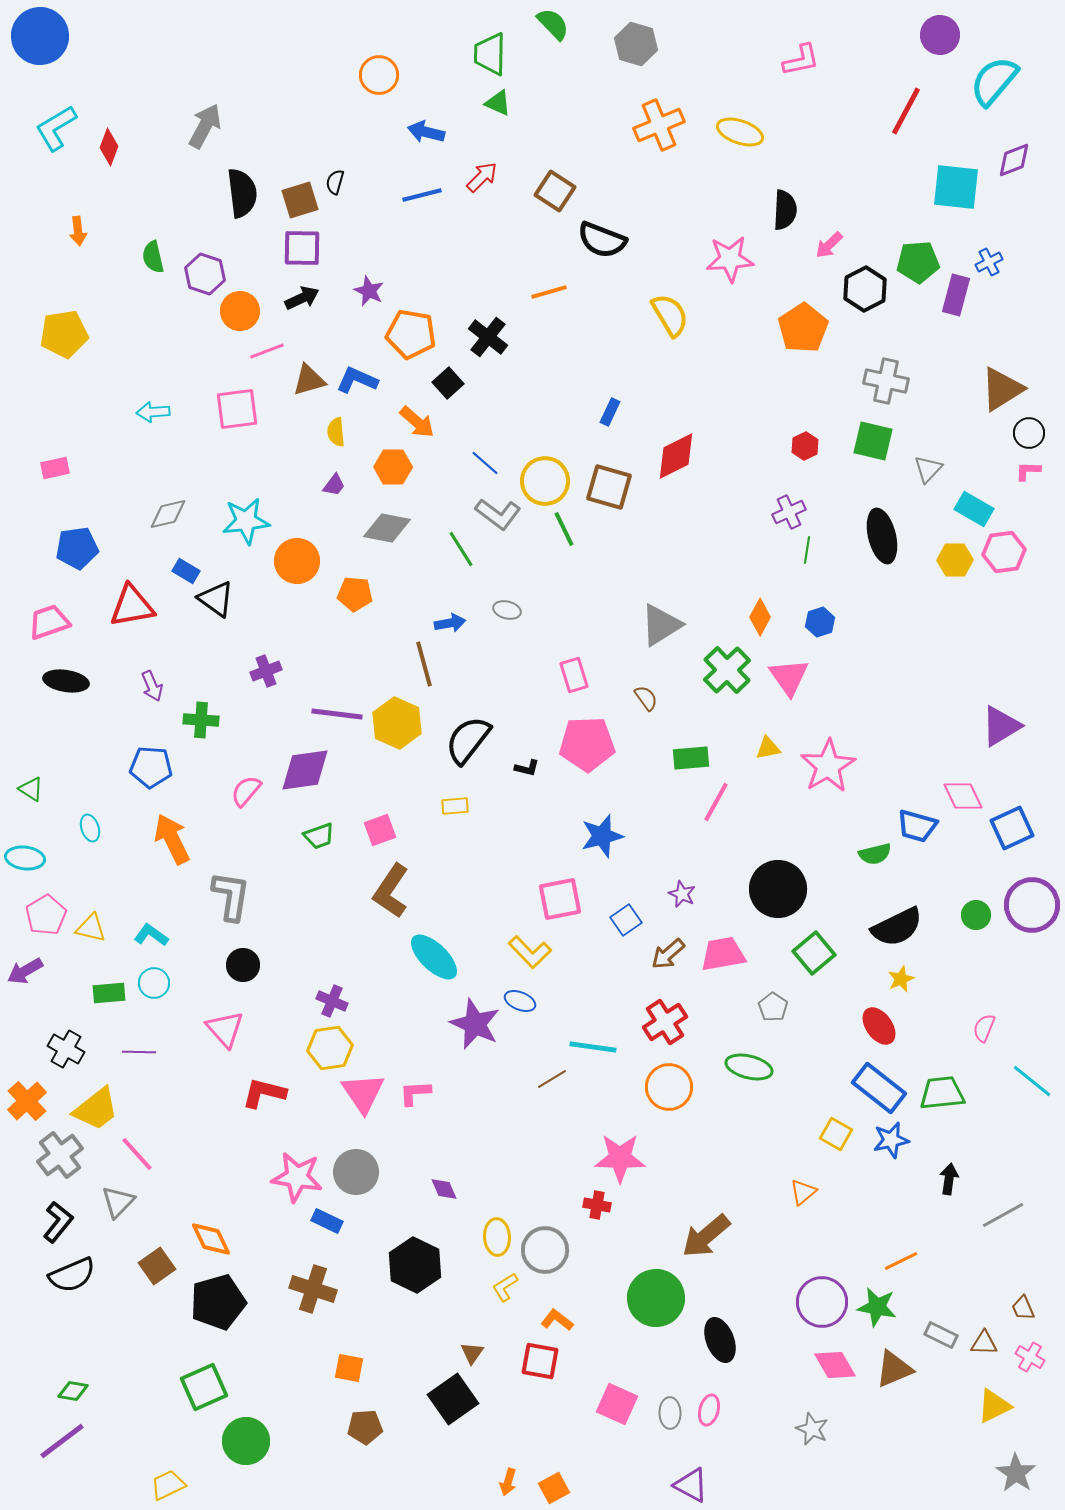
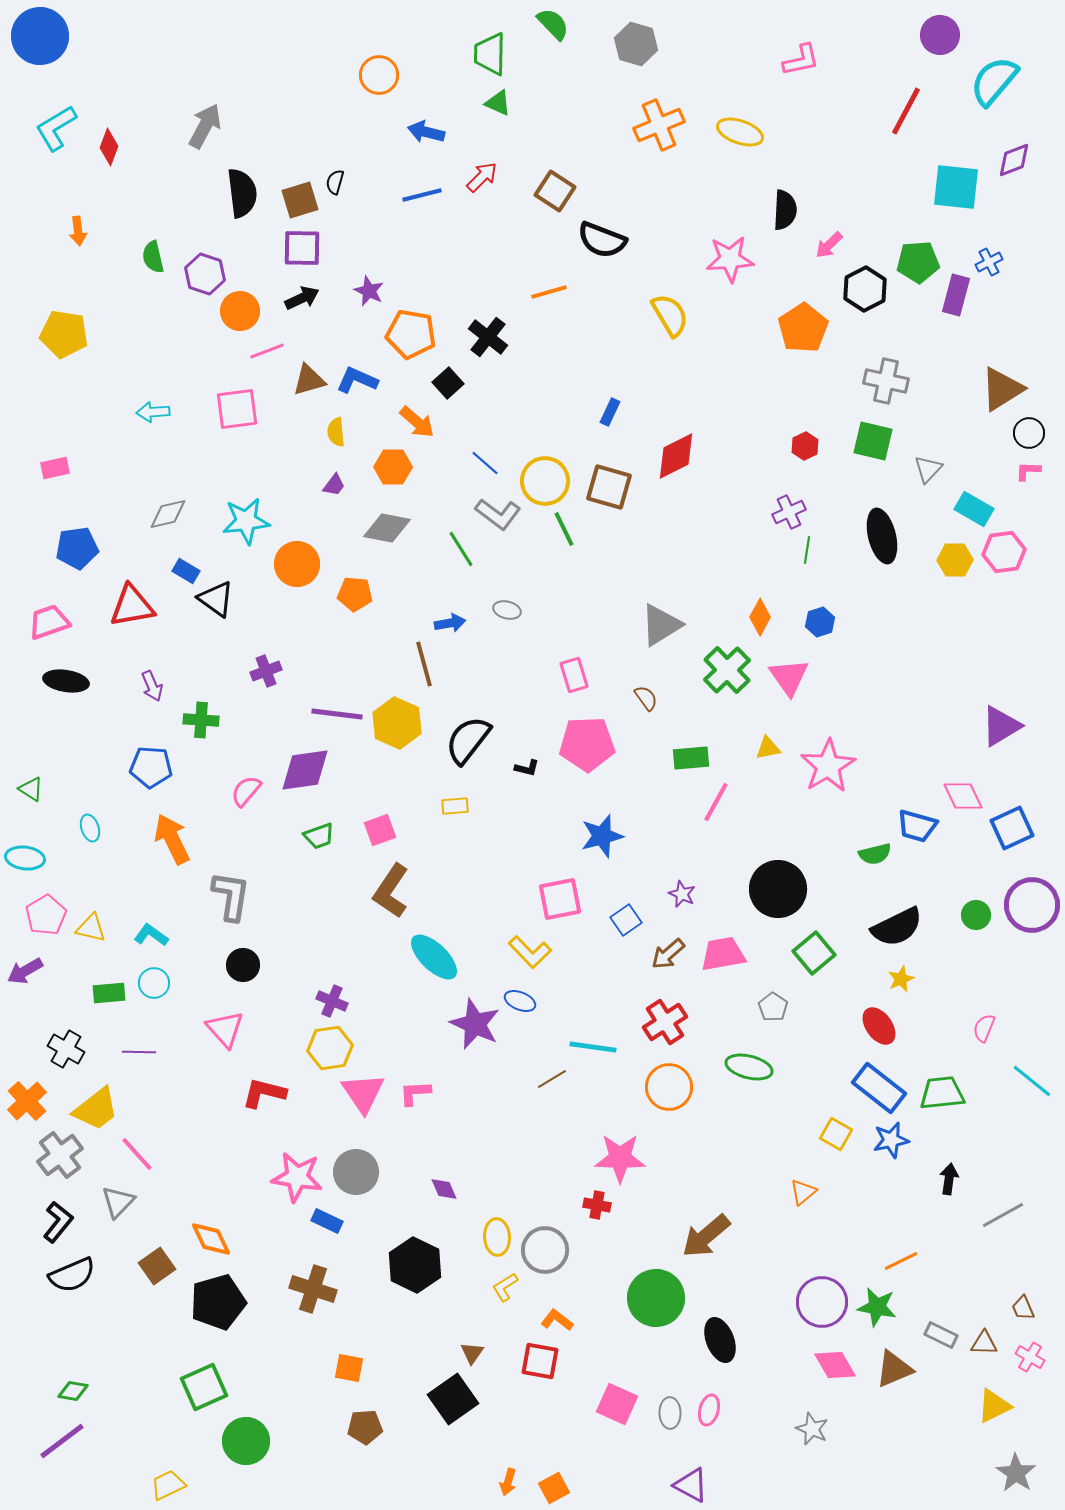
yellow pentagon at (64, 334): rotated 18 degrees clockwise
orange circle at (297, 561): moved 3 px down
